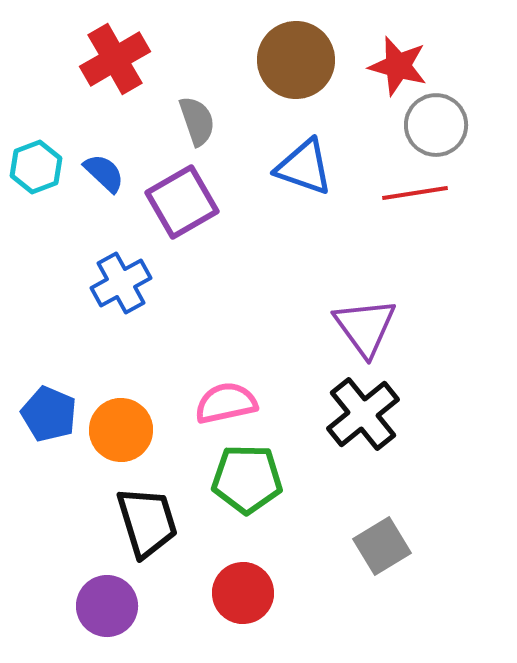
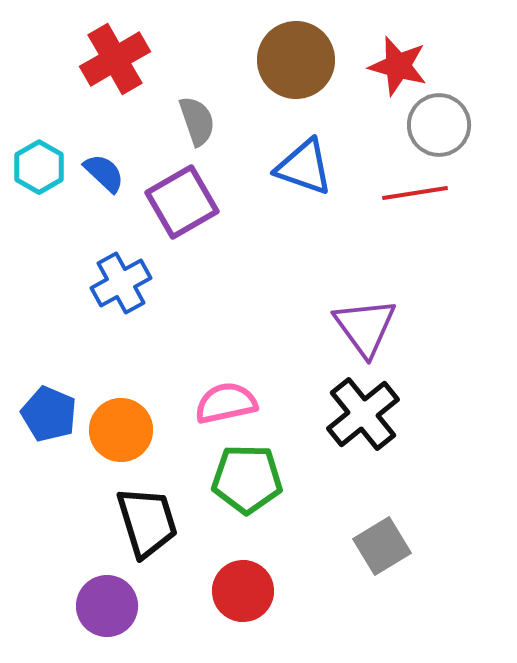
gray circle: moved 3 px right
cyan hexagon: moved 3 px right; rotated 9 degrees counterclockwise
red circle: moved 2 px up
